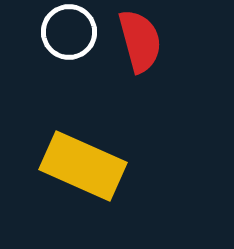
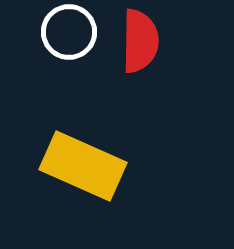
red semicircle: rotated 16 degrees clockwise
